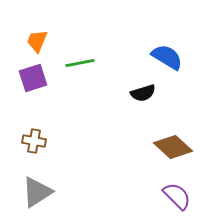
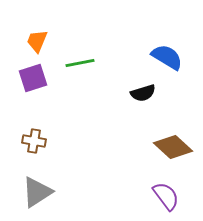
purple semicircle: moved 11 px left; rotated 8 degrees clockwise
